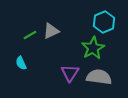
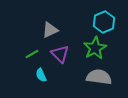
gray triangle: moved 1 px left, 1 px up
green line: moved 2 px right, 19 px down
green star: moved 2 px right
cyan semicircle: moved 20 px right, 12 px down
purple triangle: moved 10 px left, 19 px up; rotated 18 degrees counterclockwise
